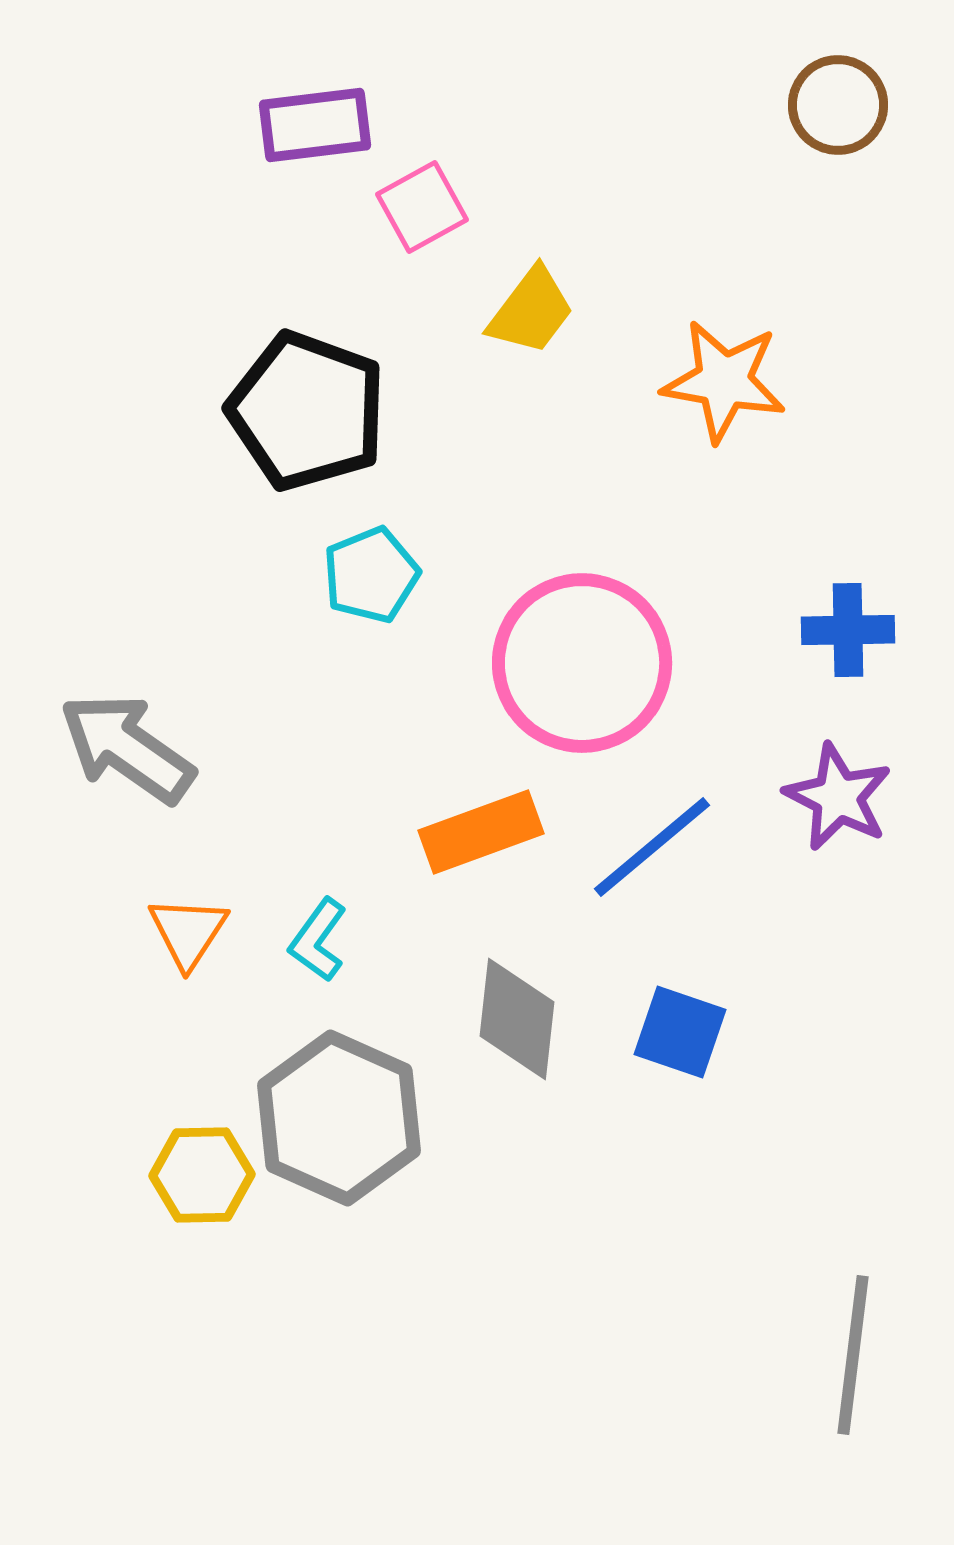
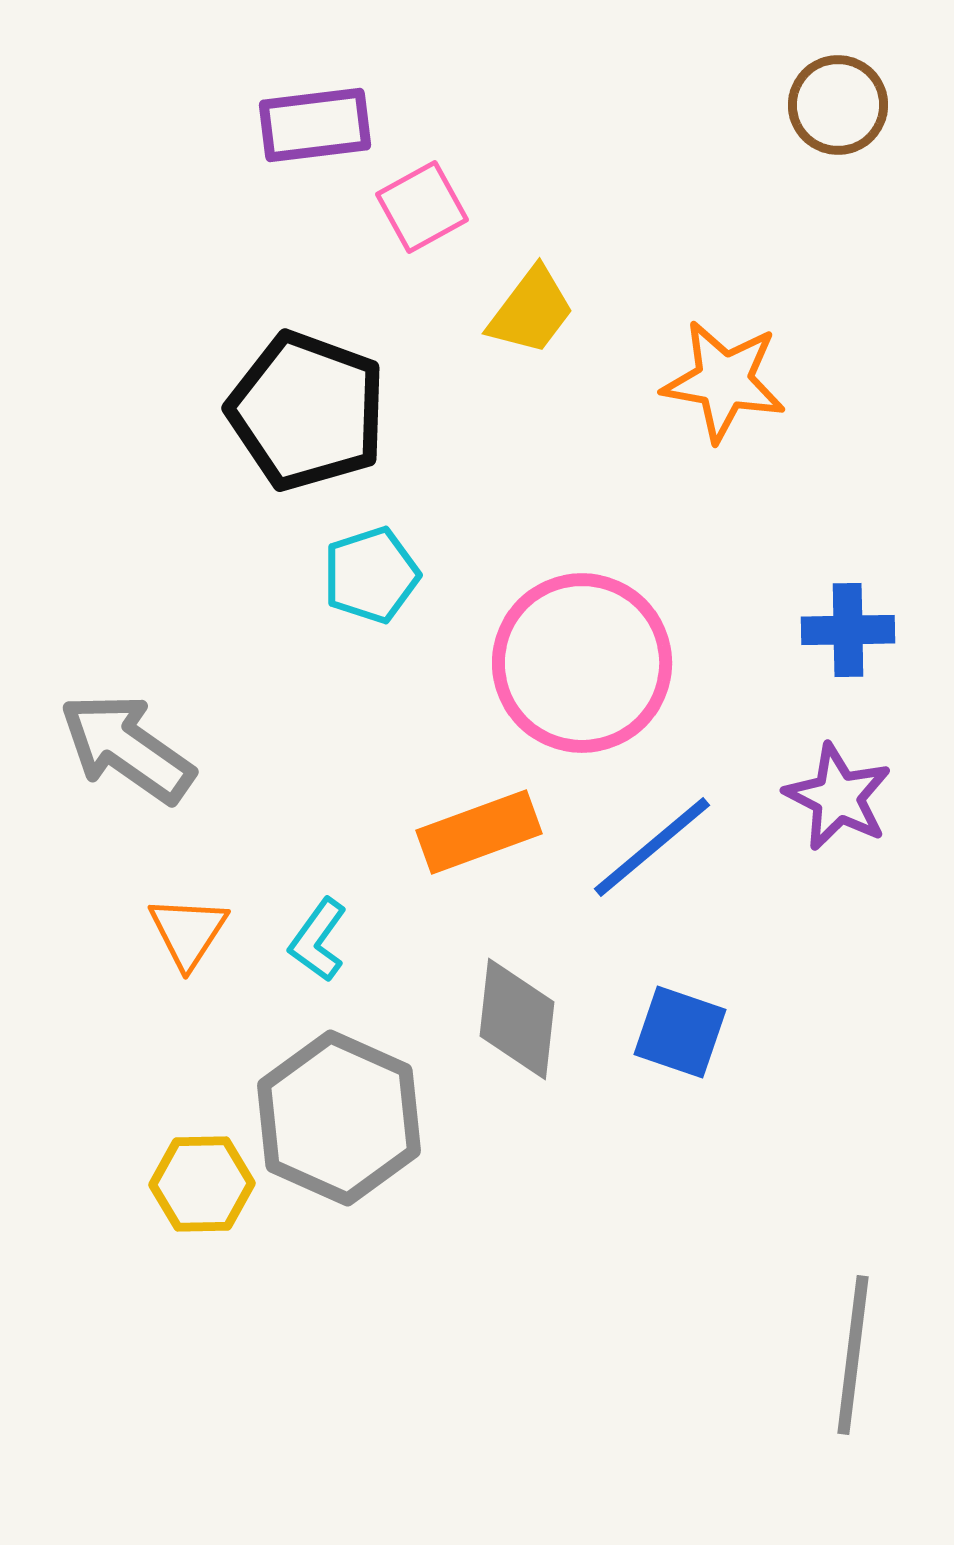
cyan pentagon: rotated 4 degrees clockwise
orange rectangle: moved 2 px left
yellow hexagon: moved 9 px down
